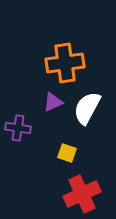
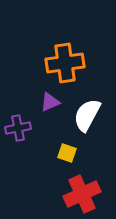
purple triangle: moved 3 px left
white semicircle: moved 7 px down
purple cross: rotated 20 degrees counterclockwise
